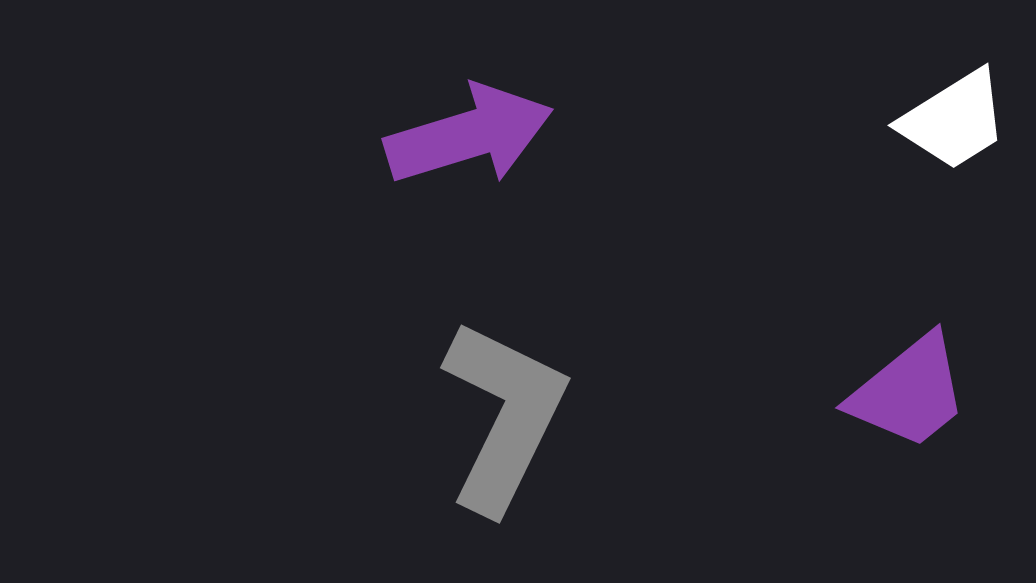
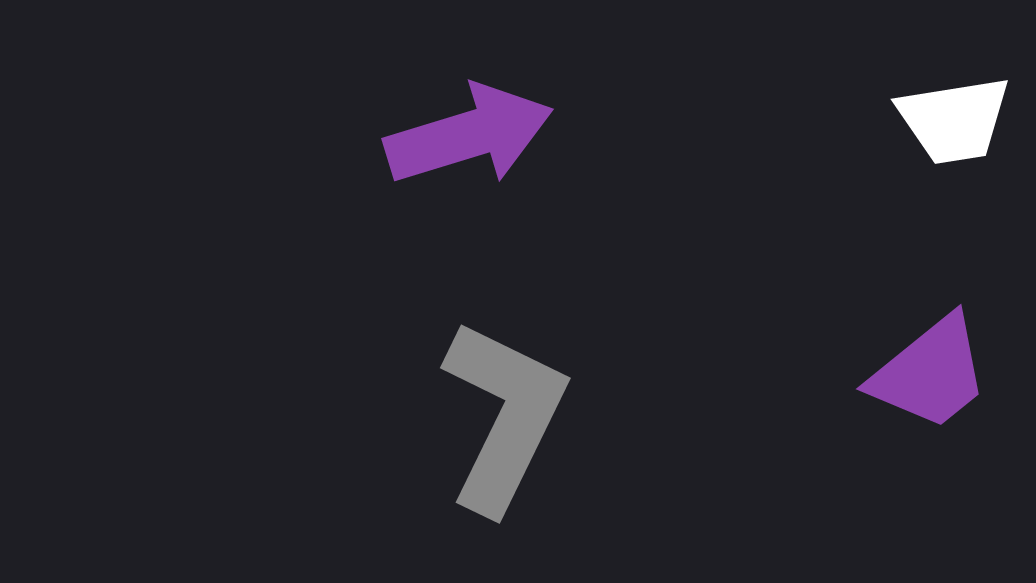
white trapezoid: rotated 23 degrees clockwise
purple trapezoid: moved 21 px right, 19 px up
